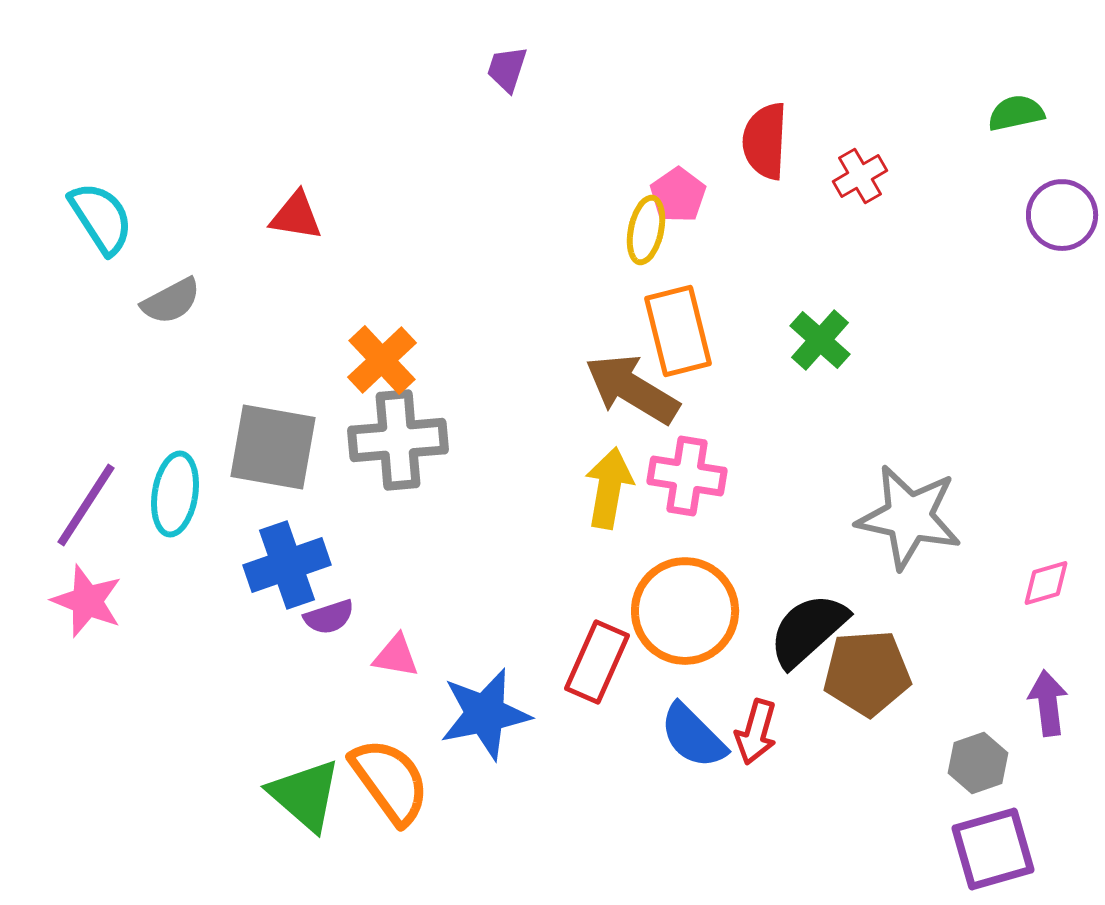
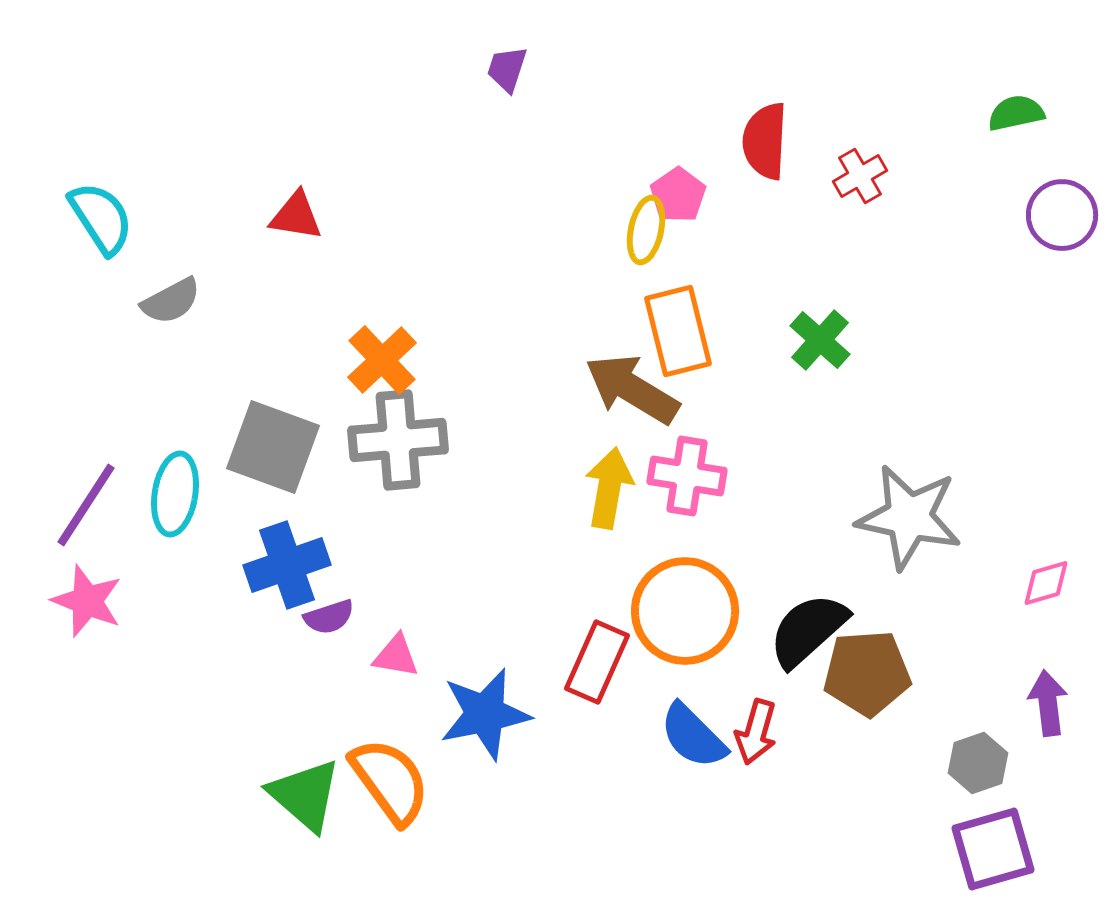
gray square: rotated 10 degrees clockwise
